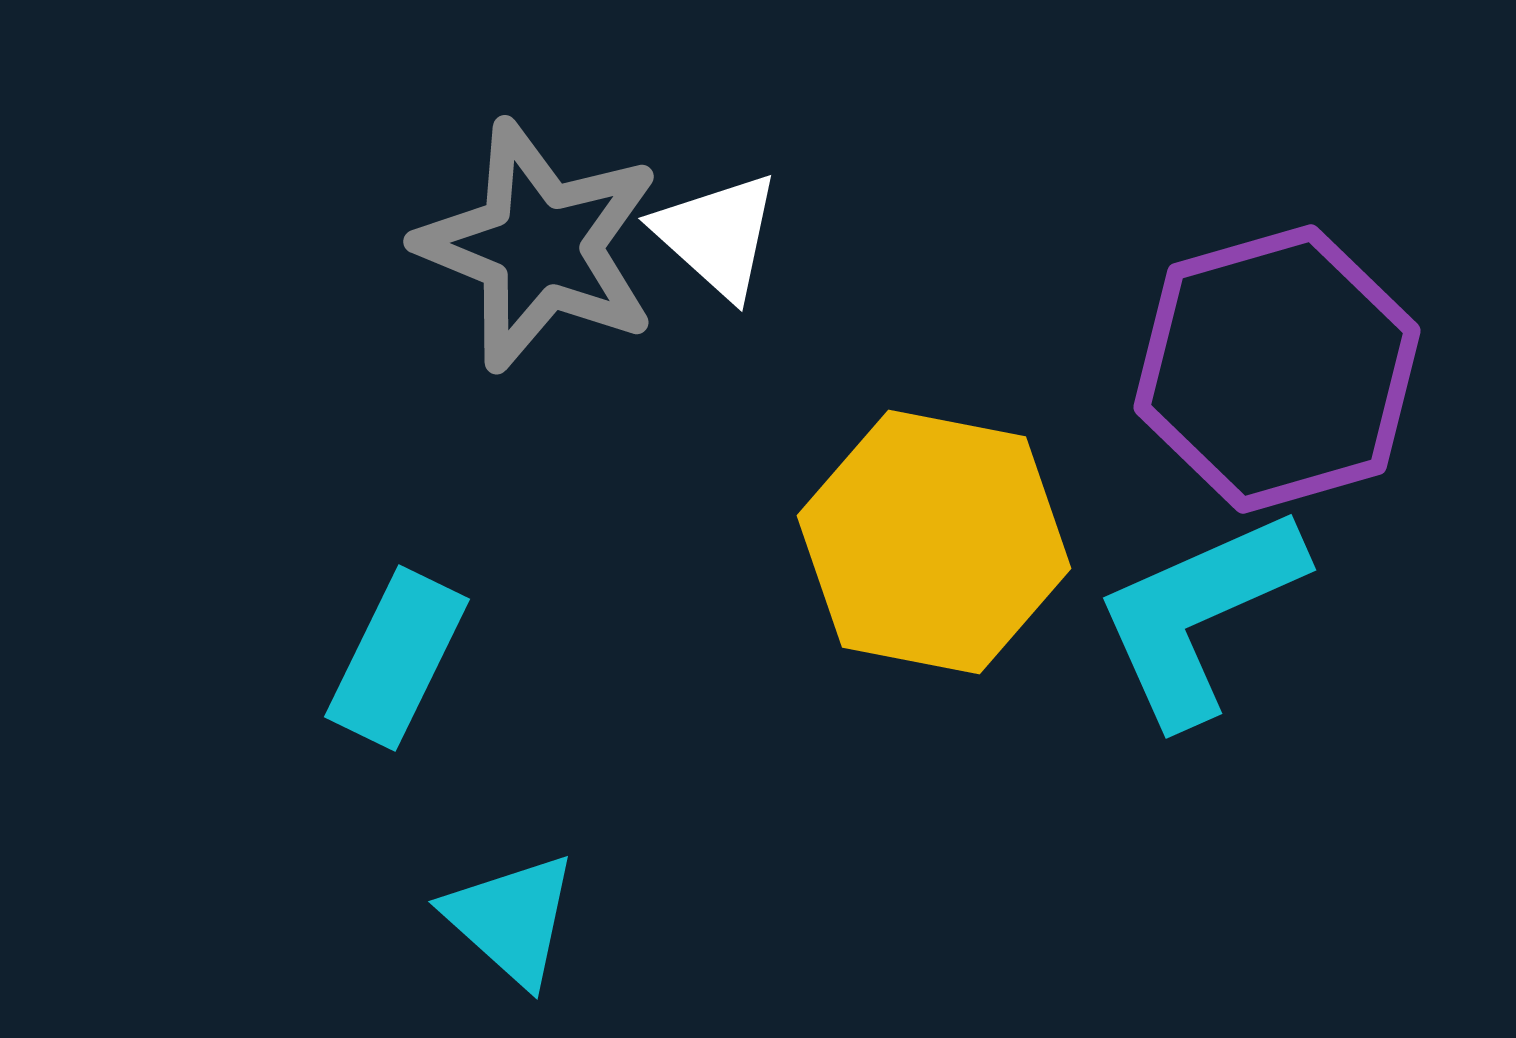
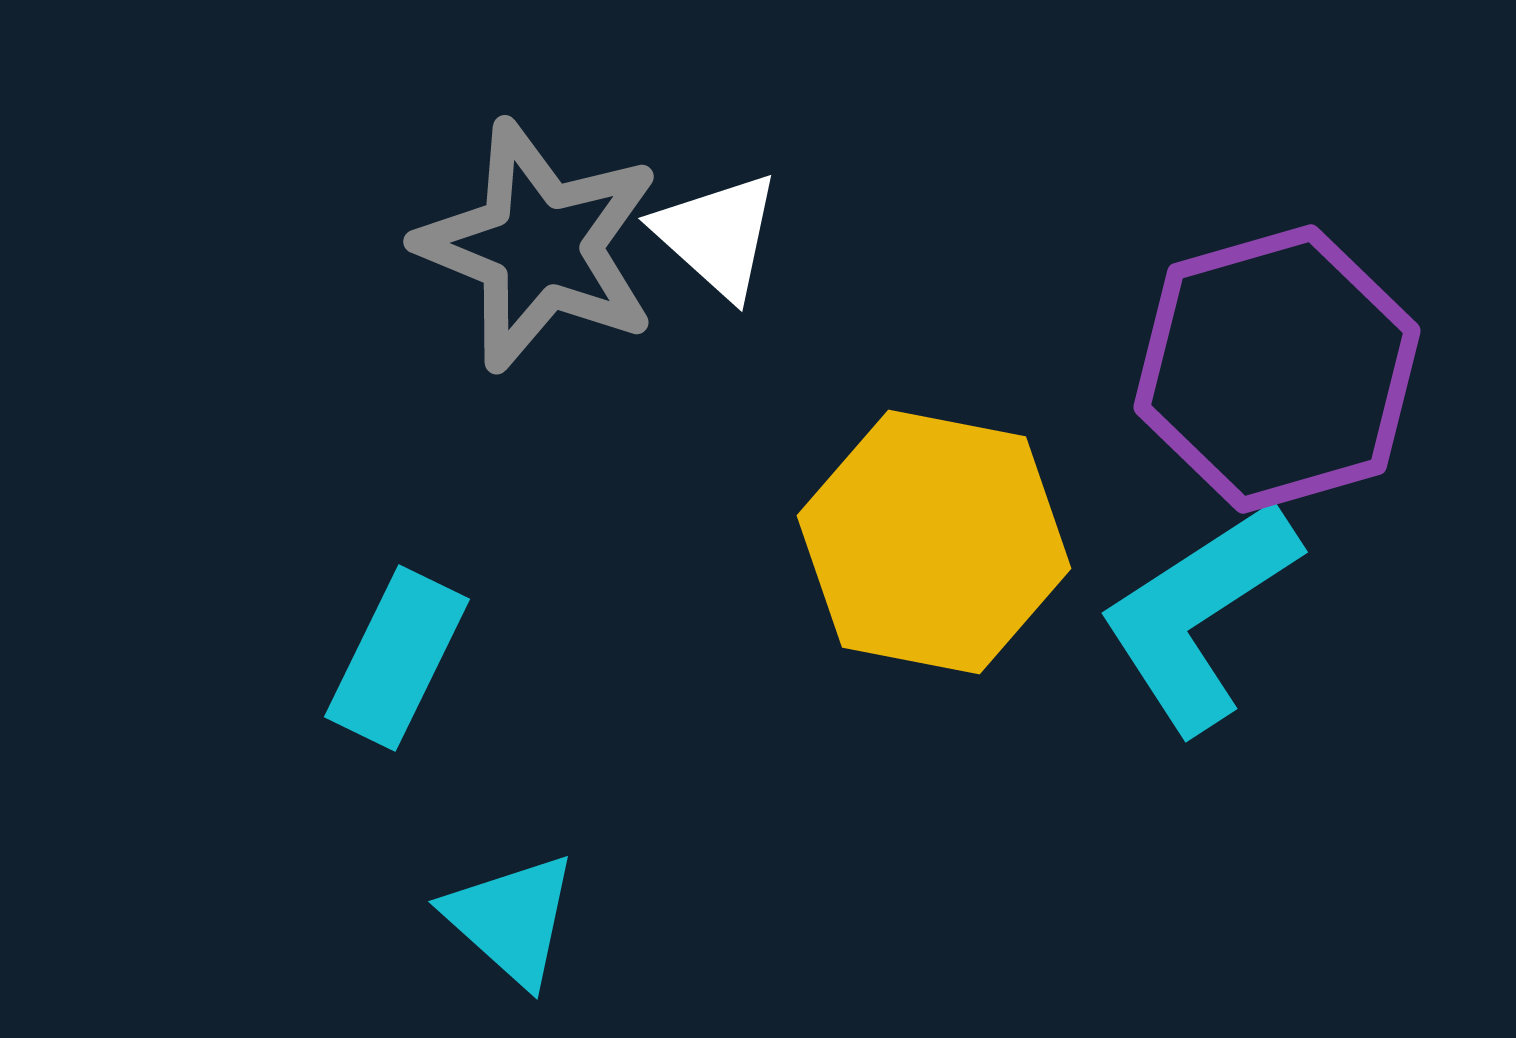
cyan L-shape: rotated 9 degrees counterclockwise
